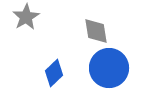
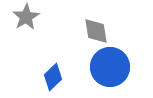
blue circle: moved 1 px right, 1 px up
blue diamond: moved 1 px left, 4 px down
